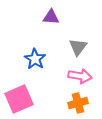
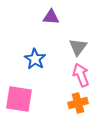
pink arrow: moved 1 px right, 1 px up; rotated 120 degrees counterclockwise
pink square: rotated 32 degrees clockwise
